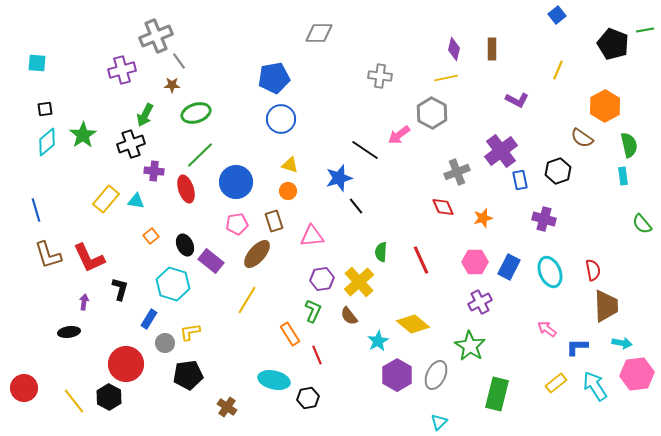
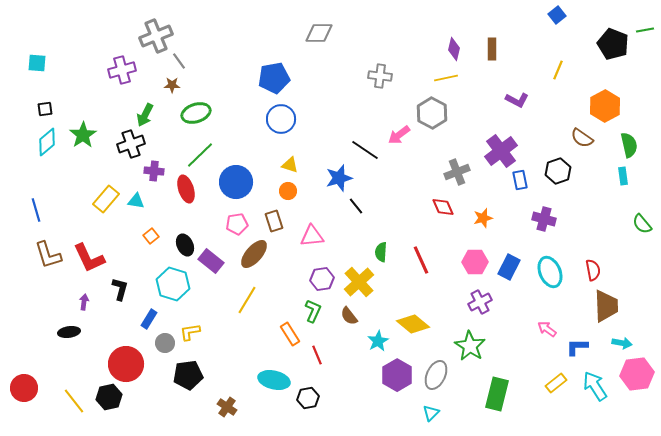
brown ellipse at (257, 254): moved 3 px left
black hexagon at (109, 397): rotated 20 degrees clockwise
cyan triangle at (439, 422): moved 8 px left, 9 px up
